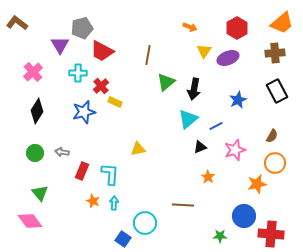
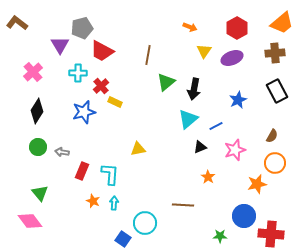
purple ellipse at (228, 58): moved 4 px right
green circle at (35, 153): moved 3 px right, 6 px up
